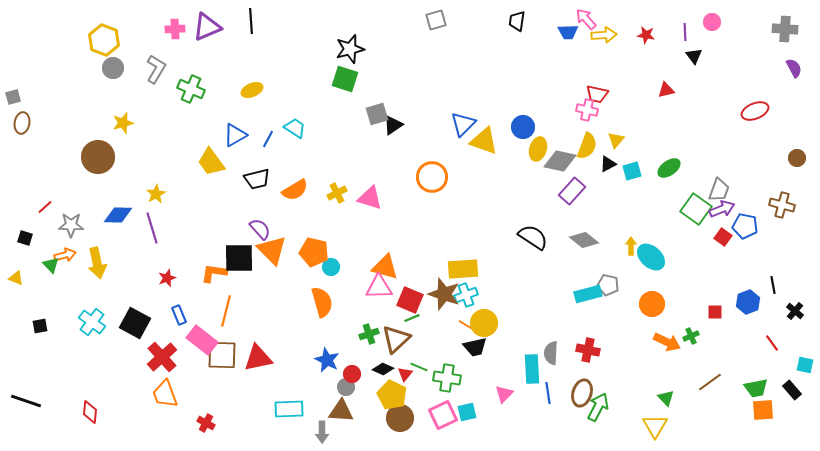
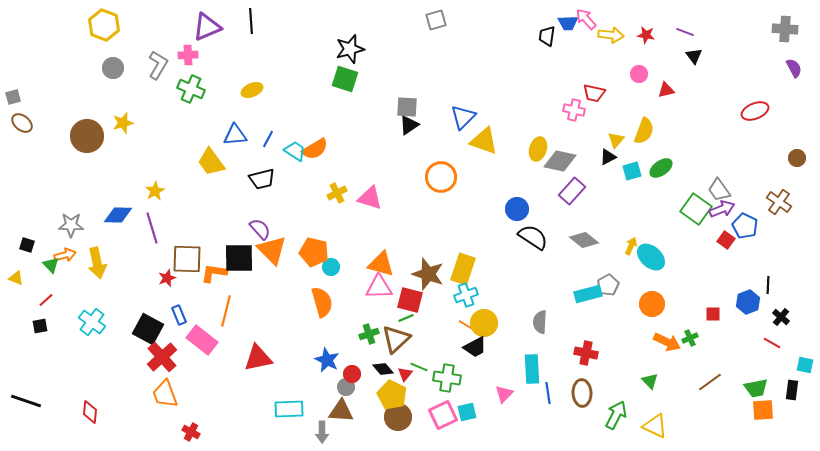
black trapezoid at (517, 21): moved 30 px right, 15 px down
pink circle at (712, 22): moved 73 px left, 52 px down
pink cross at (175, 29): moved 13 px right, 26 px down
blue trapezoid at (568, 32): moved 9 px up
purple line at (685, 32): rotated 66 degrees counterclockwise
yellow arrow at (604, 35): moved 7 px right; rotated 10 degrees clockwise
yellow hexagon at (104, 40): moved 15 px up
gray L-shape at (156, 69): moved 2 px right, 4 px up
red trapezoid at (597, 94): moved 3 px left, 1 px up
pink cross at (587, 110): moved 13 px left
gray square at (377, 114): moved 30 px right, 7 px up; rotated 20 degrees clockwise
brown ellipse at (22, 123): rotated 60 degrees counterclockwise
blue triangle at (463, 124): moved 7 px up
black triangle at (393, 125): moved 16 px right
blue circle at (523, 127): moved 6 px left, 82 px down
cyan trapezoid at (295, 128): moved 23 px down
blue triangle at (235, 135): rotated 25 degrees clockwise
yellow semicircle at (587, 146): moved 57 px right, 15 px up
brown circle at (98, 157): moved 11 px left, 21 px up
black triangle at (608, 164): moved 7 px up
green ellipse at (669, 168): moved 8 px left
orange circle at (432, 177): moved 9 px right
black trapezoid at (257, 179): moved 5 px right
orange semicircle at (295, 190): moved 20 px right, 41 px up
gray trapezoid at (719, 190): rotated 125 degrees clockwise
yellow star at (156, 194): moved 1 px left, 3 px up
brown cross at (782, 205): moved 3 px left, 3 px up; rotated 20 degrees clockwise
red line at (45, 207): moved 1 px right, 93 px down
blue pentagon at (745, 226): rotated 15 degrees clockwise
red square at (723, 237): moved 3 px right, 3 px down
black square at (25, 238): moved 2 px right, 7 px down
yellow arrow at (631, 246): rotated 24 degrees clockwise
orange triangle at (385, 267): moved 4 px left, 3 px up
yellow rectangle at (463, 269): rotated 68 degrees counterclockwise
gray pentagon at (608, 285): rotated 30 degrees clockwise
black line at (773, 285): moved 5 px left; rotated 12 degrees clockwise
brown star at (444, 294): moved 16 px left, 20 px up
red square at (410, 300): rotated 8 degrees counterclockwise
black cross at (795, 311): moved 14 px left, 6 px down
red square at (715, 312): moved 2 px left, 2 px down
green line at (412, 318): moved 6 px left
black square at (135, 323): moved 13 px right, 6 px down
green cross at (691, 336): moved 1 px left, 2 px down
red line at (772, 343): rotated 24 degrees counterclockwise
black trapezoid at (475, 347): rotated 15 degrees counterclockwise
red cross at (588, 350): moved 2 px left, 3 px down
gray semicircle at (551, 353): moved 11 px left, 31 px up
brown square at (222, 355): moved 35 px left, 96 px up
black diamond at (383, 369): rotated 25 degrees clockwise
black rectangle at (792, 390): rotated 48 degrees clockwise
brown ellipse at (582, 393): rotated 20 degrees counterclockwise
green triangle at (666, 398): moved 16 px left, 17 px up
green arrow at (598, 407): moved 18 px right, 8 px down
brown circle at (400, 418): moved 2 px left, 1 px up
red cross at (206, 423): moved 15 px left, 9 px down
yellow triangle at (655, 426): rotated 36 degrees counterclockwise
